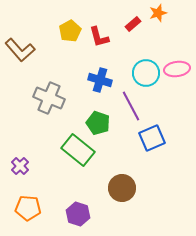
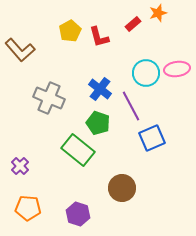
blue cross: moved 9 px down; rotated 20 degrees clockwise
